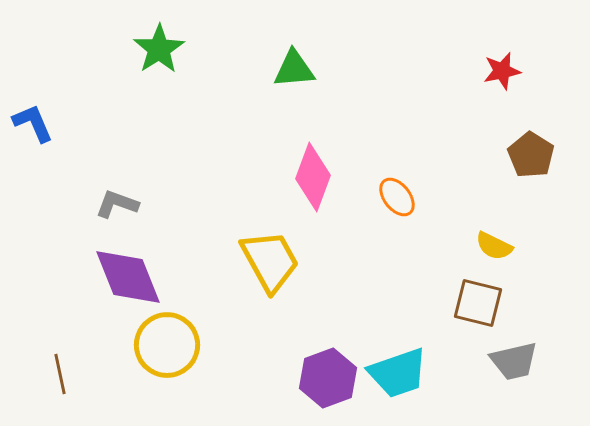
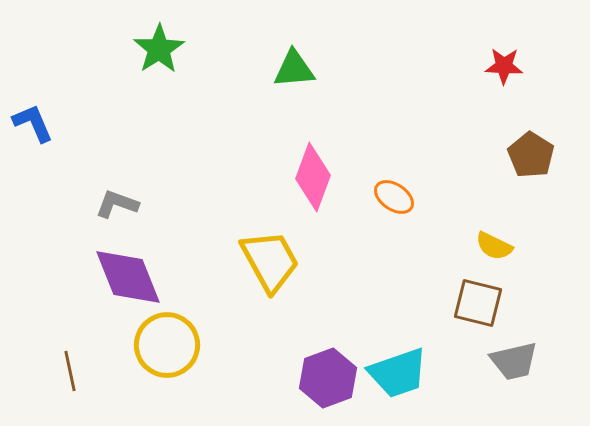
red star: moved 2 px right, 5 px up; rotated 15 degrees clockwise
orange ellipse: moved 3 px left; rotated 18 degrees counterclockwise
brown line: moved 10 px right, 3 px up
